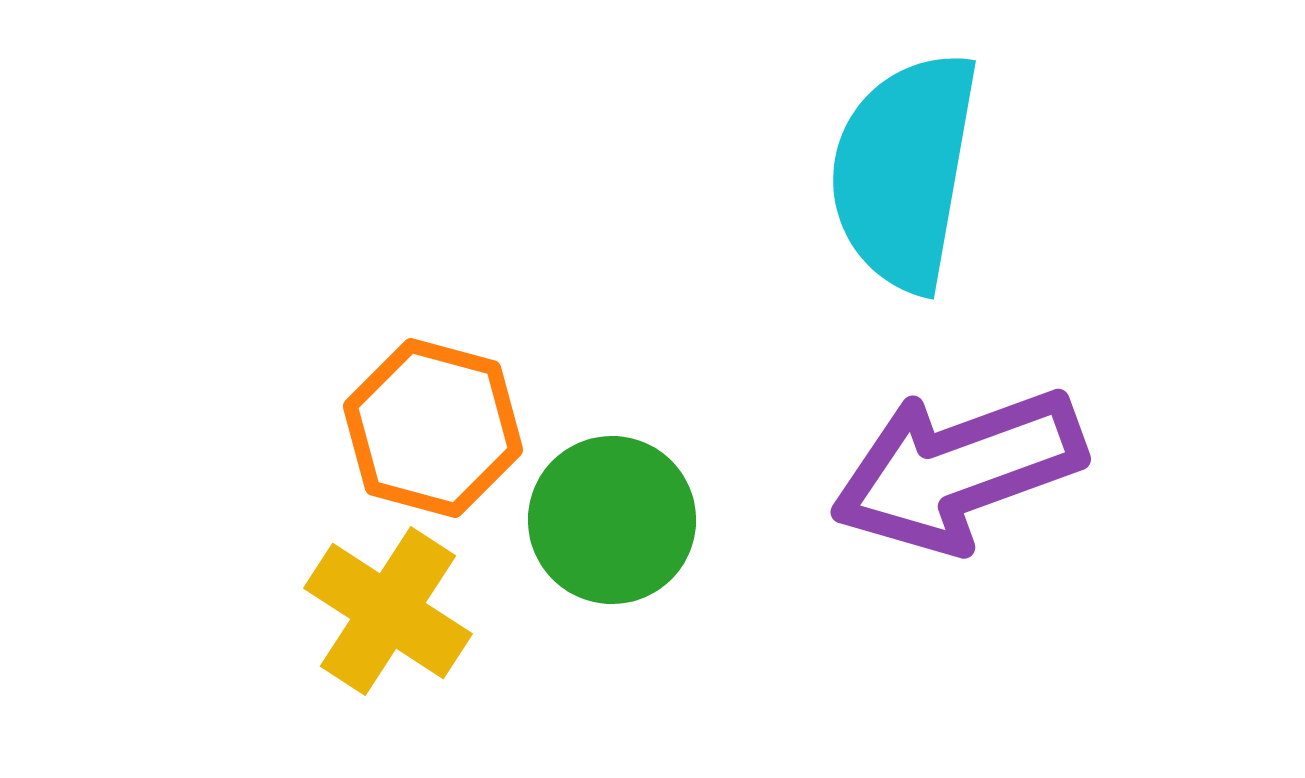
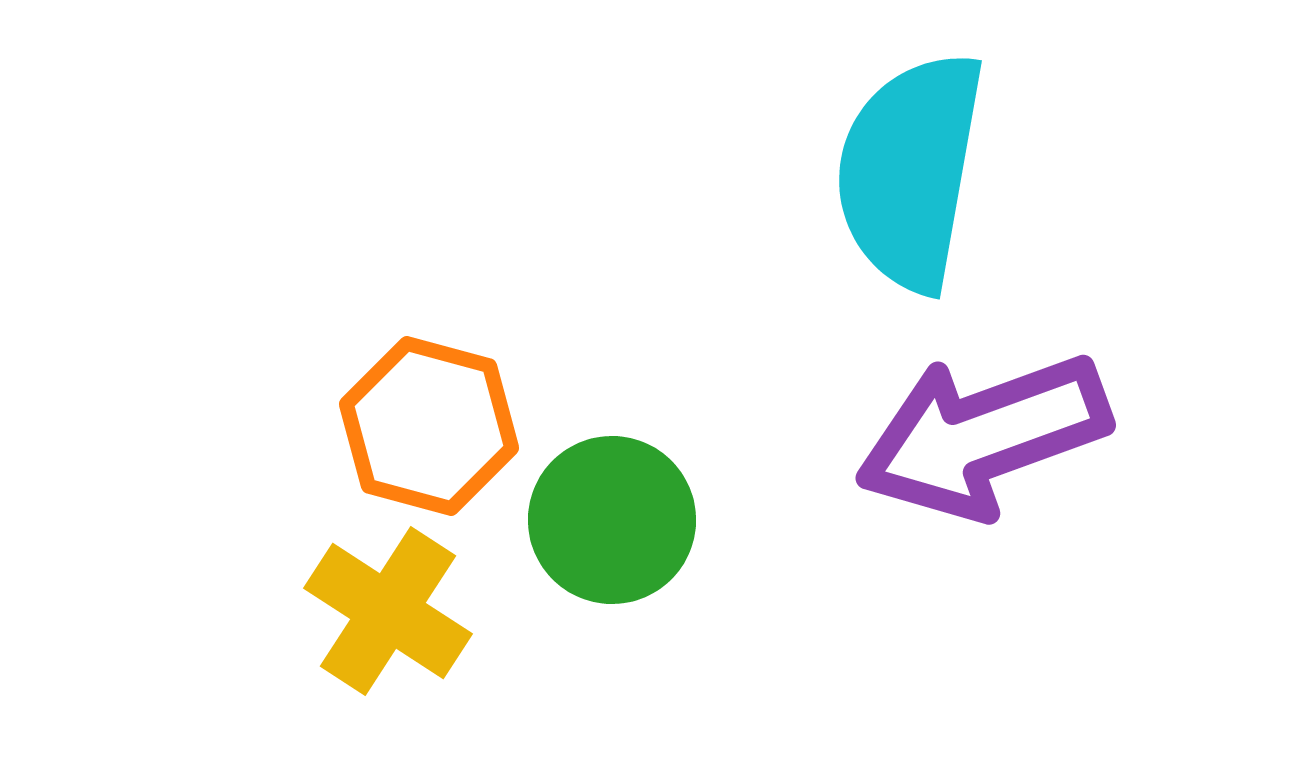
cyan semicircle: moved 6 px right
orange hexagon: moved 4 px left, 2 px up
purple arrow: moved 25 px right, 34 px up
